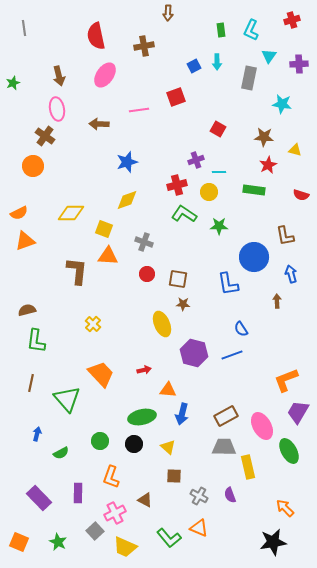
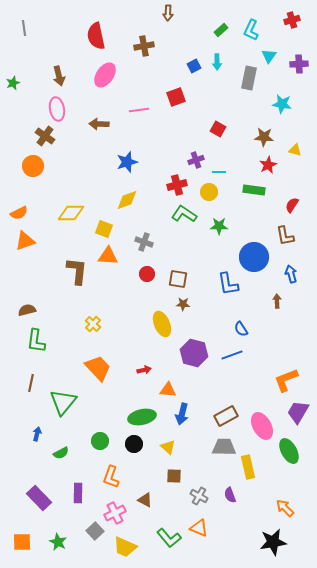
green rectangle at (221, 30): rotated 56 degrees clockwise
red semicircle at (301, 195): moved 9 px left, 10 px down; rotated 105 degrees clockwise
orange trapezoid at (101, 374): moved 3 px left, 6 px up
green triangle at (67, 399): moved 4 px left, 3 px down; rotated 20 degrees clockwise
orange square at (19, 542): moved 3 px right; rotated 24 degrees counterclockwise
